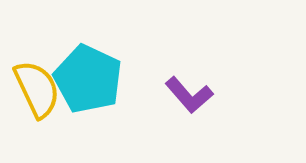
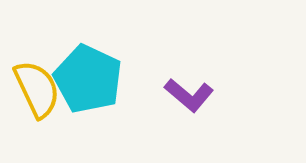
purple L-shape: rotated 9 degrees counterclockwise
